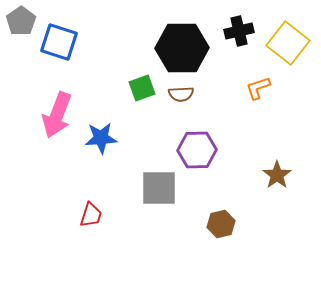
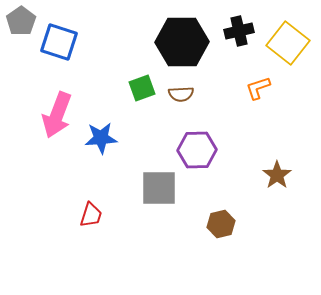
black hexagon: moved 6 px up
